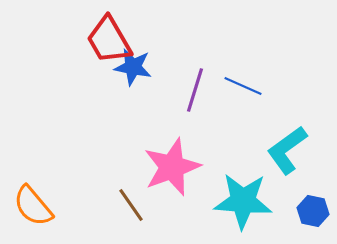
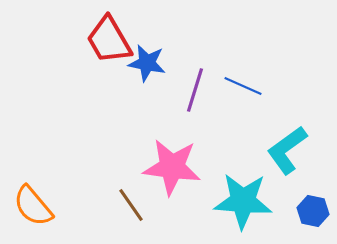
blue star: moved 14 px right, 4 px up
pink star: rotated 28 degrees clockwise
